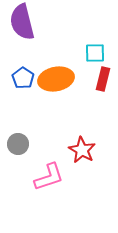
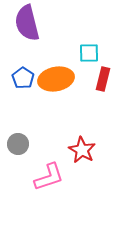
purple semicircle: moved 5 px right, 1 px down
cyan square: moved 6 px left
